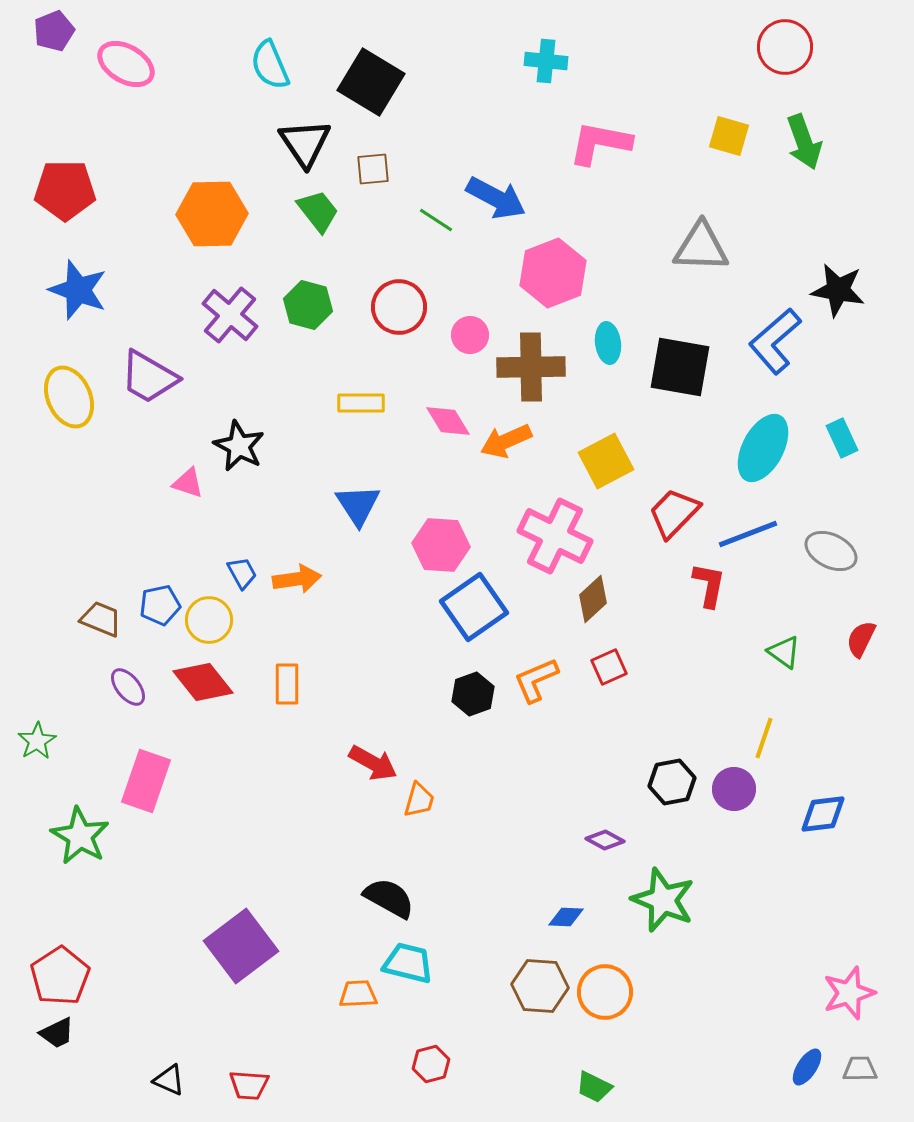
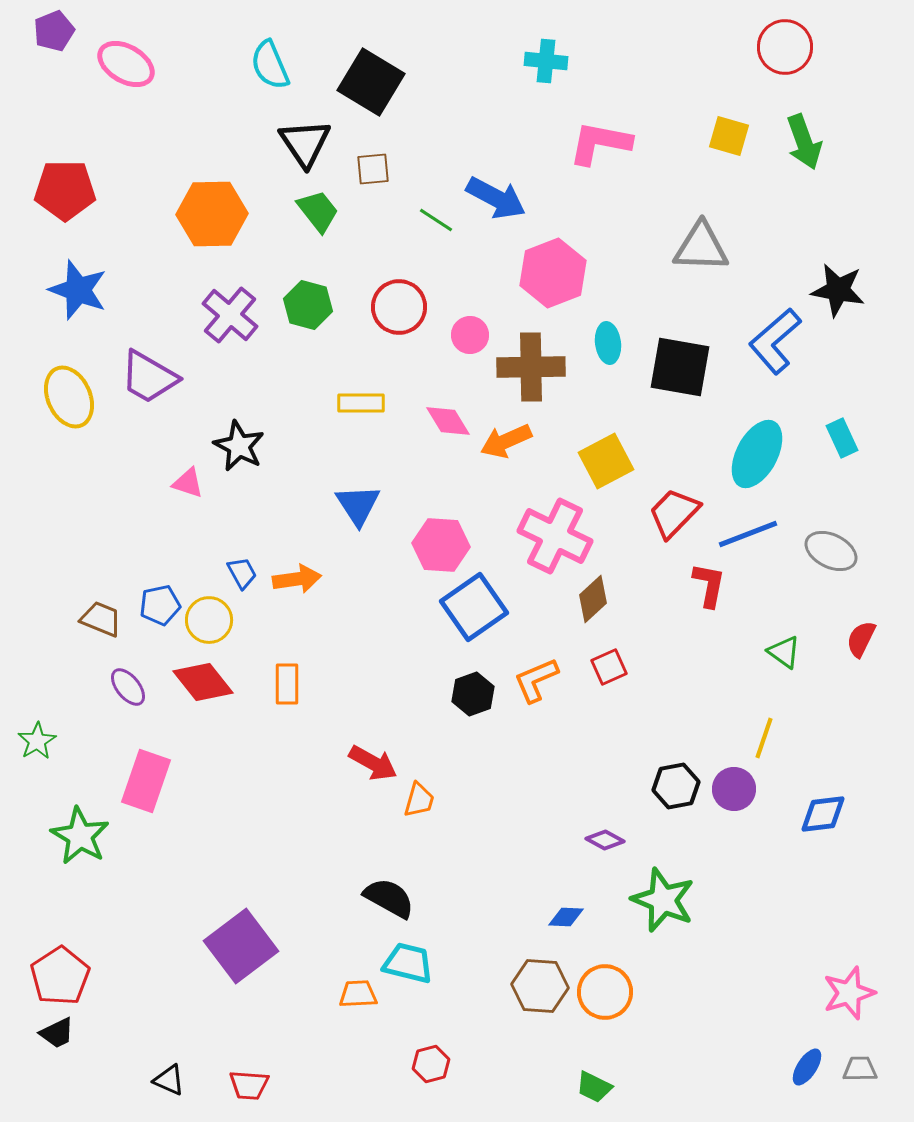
cyan ellipse at (763, 448): moved 6 px left, 6 px down
black hexagon at (672, 782): moved 4 px right, 4 px down
